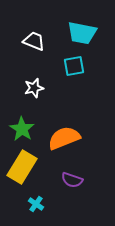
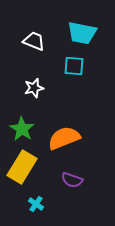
cyan square: rotated 15 degrees clockwise
